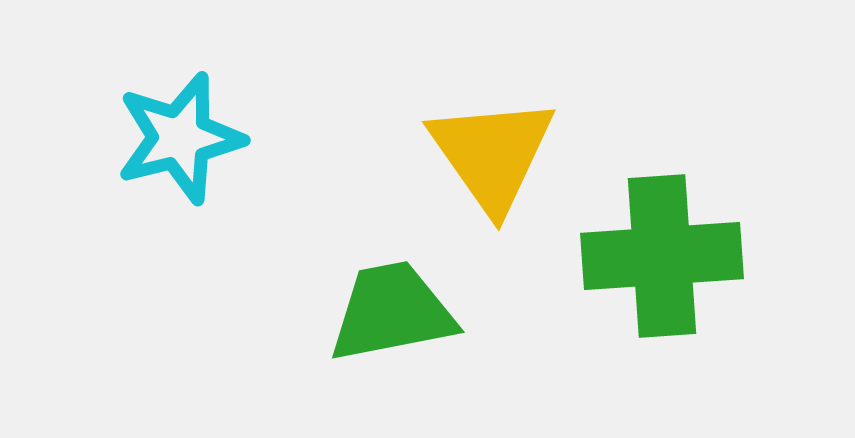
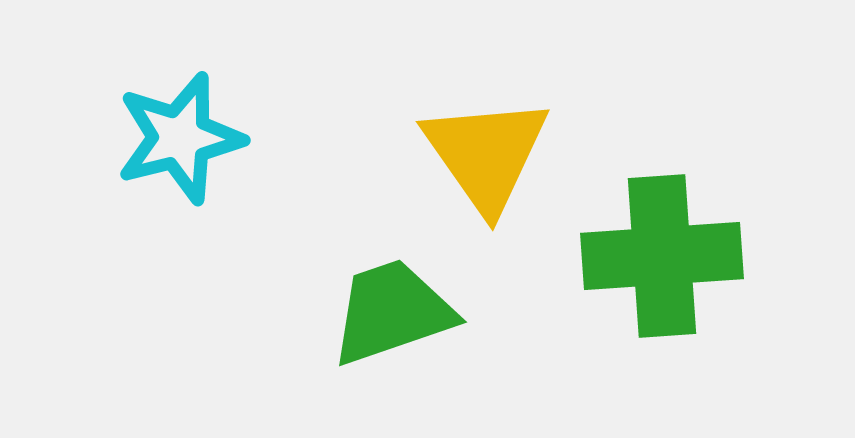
yellow triangle: moved 6 px left
green trapezoid: rotated 8 degrees counterclockwise
